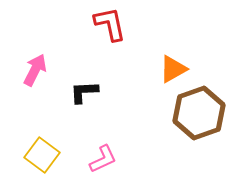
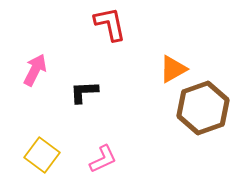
brown hexagon: moved 4 px right, 5 px up
